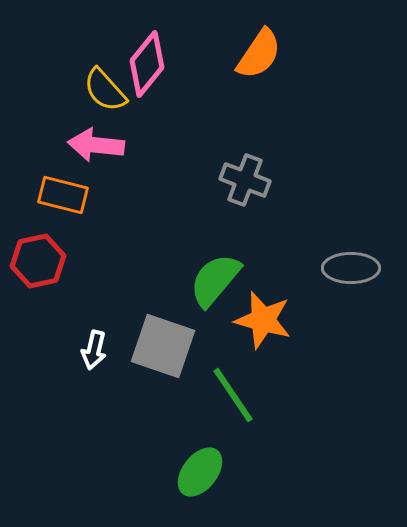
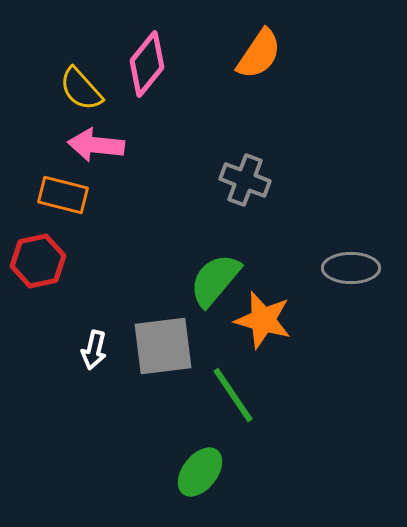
yellow semicircle: moved 24 px left, 1 px up
gray square: rotated 26 degrees counterclockwise
